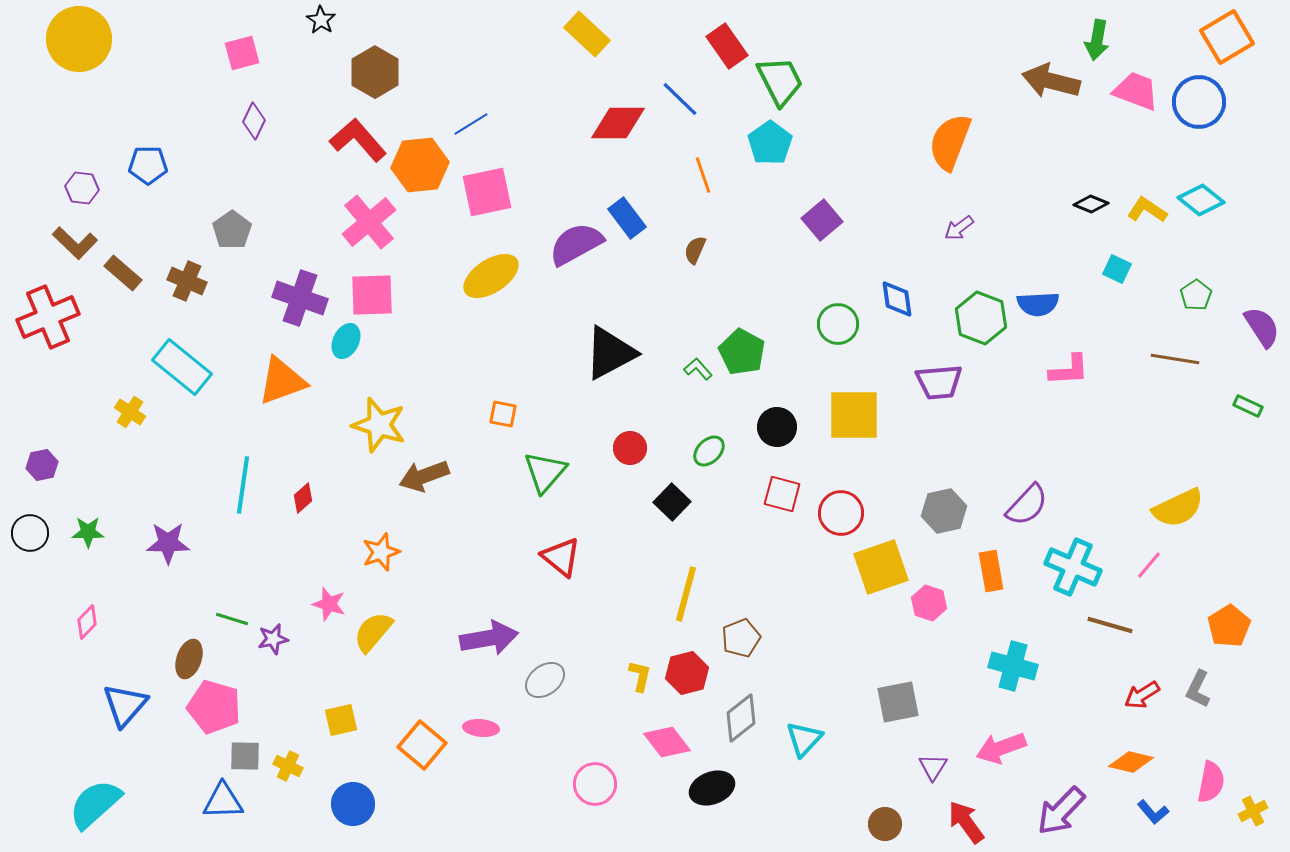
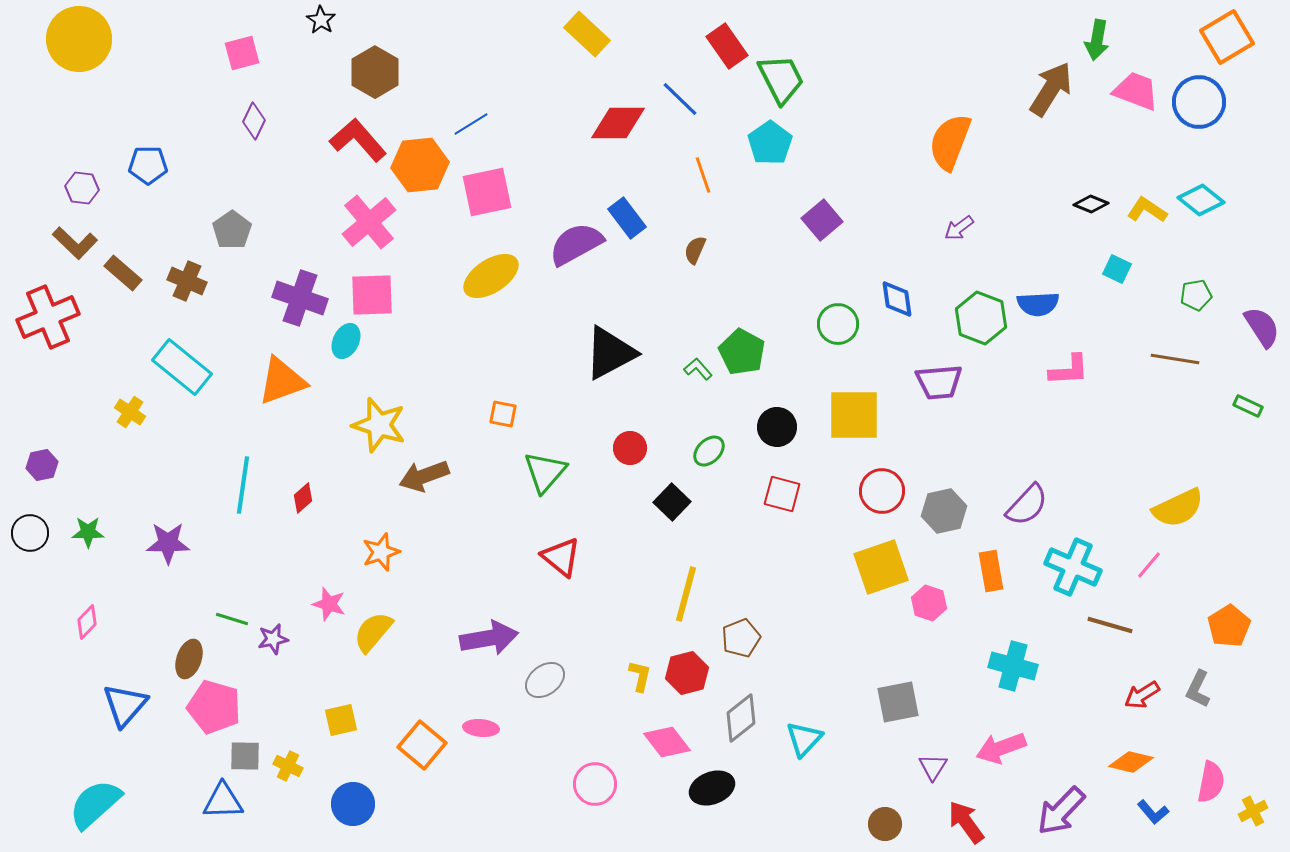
green trapezoid at (780, 81): moved 1 px right, 2 px up
brown arrow at (1051, 81): moved 8 px down; rotated 108 degrees clockwise
green pentagon at (1196, 295): rotated 24 degrees clockwise
red circle at (841, 513): moved 41 px right, 22 px up
